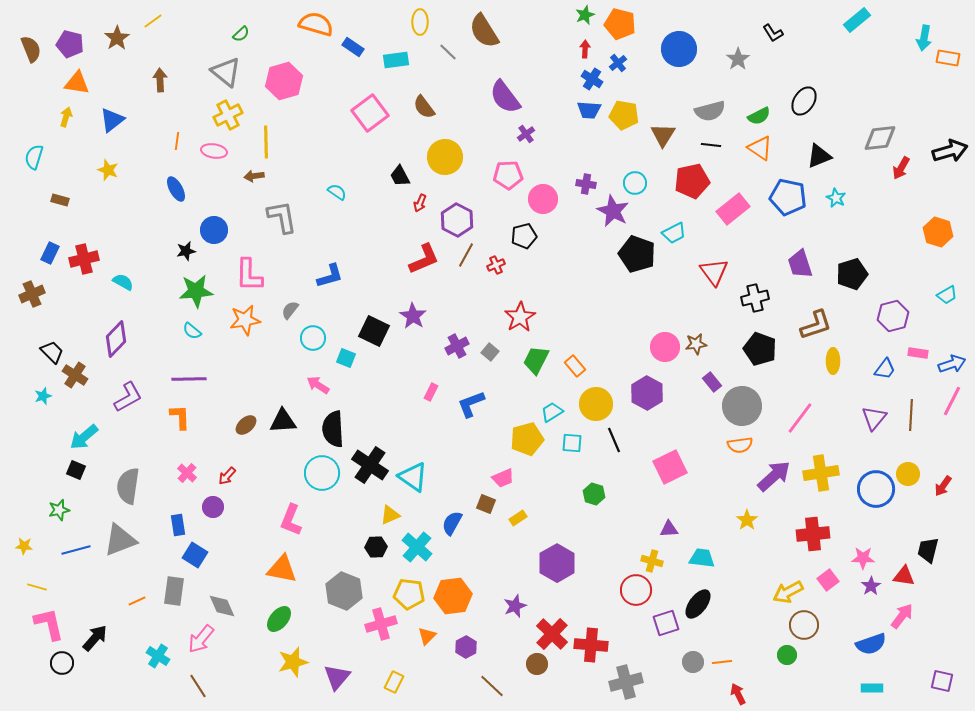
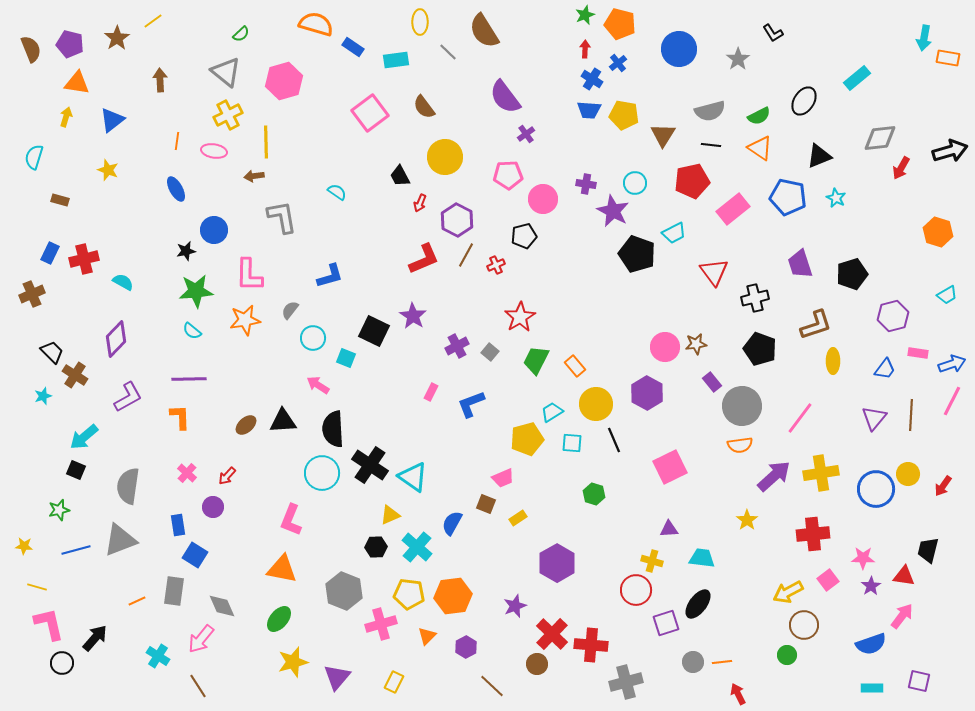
cyan rectangle at (857, 20): moved 58 px down
purple square at (942, 681): moved 23 px left
